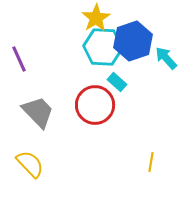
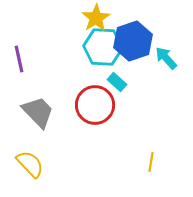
purple line: rotated 12 degrees clockwise
